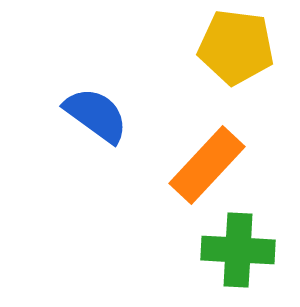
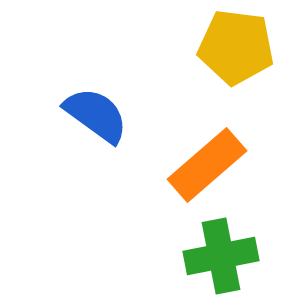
orange rectangle: rotated 6 degrees clockwise
green cross: moved 17 px left, 6 px down; rotated 14 degrees counterclockwise
